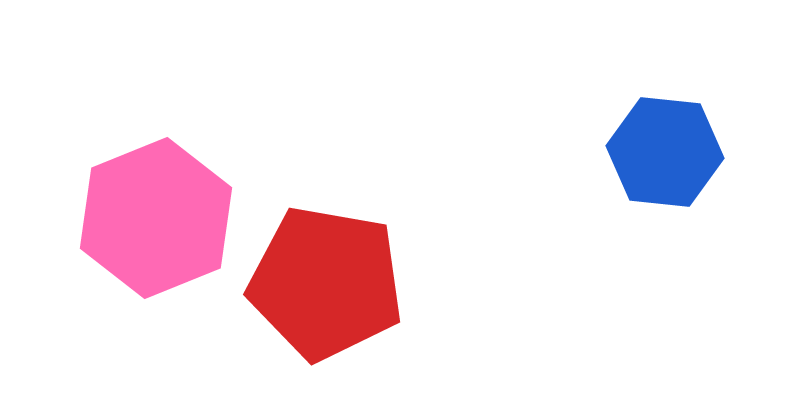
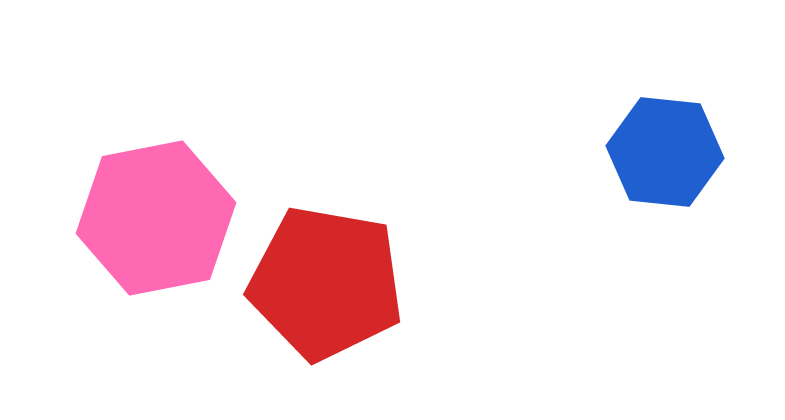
pink hexagon: rotated 11 degrees clockwise
